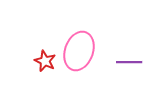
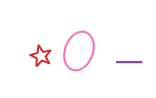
red star: moved 4 px left, 5 px up
